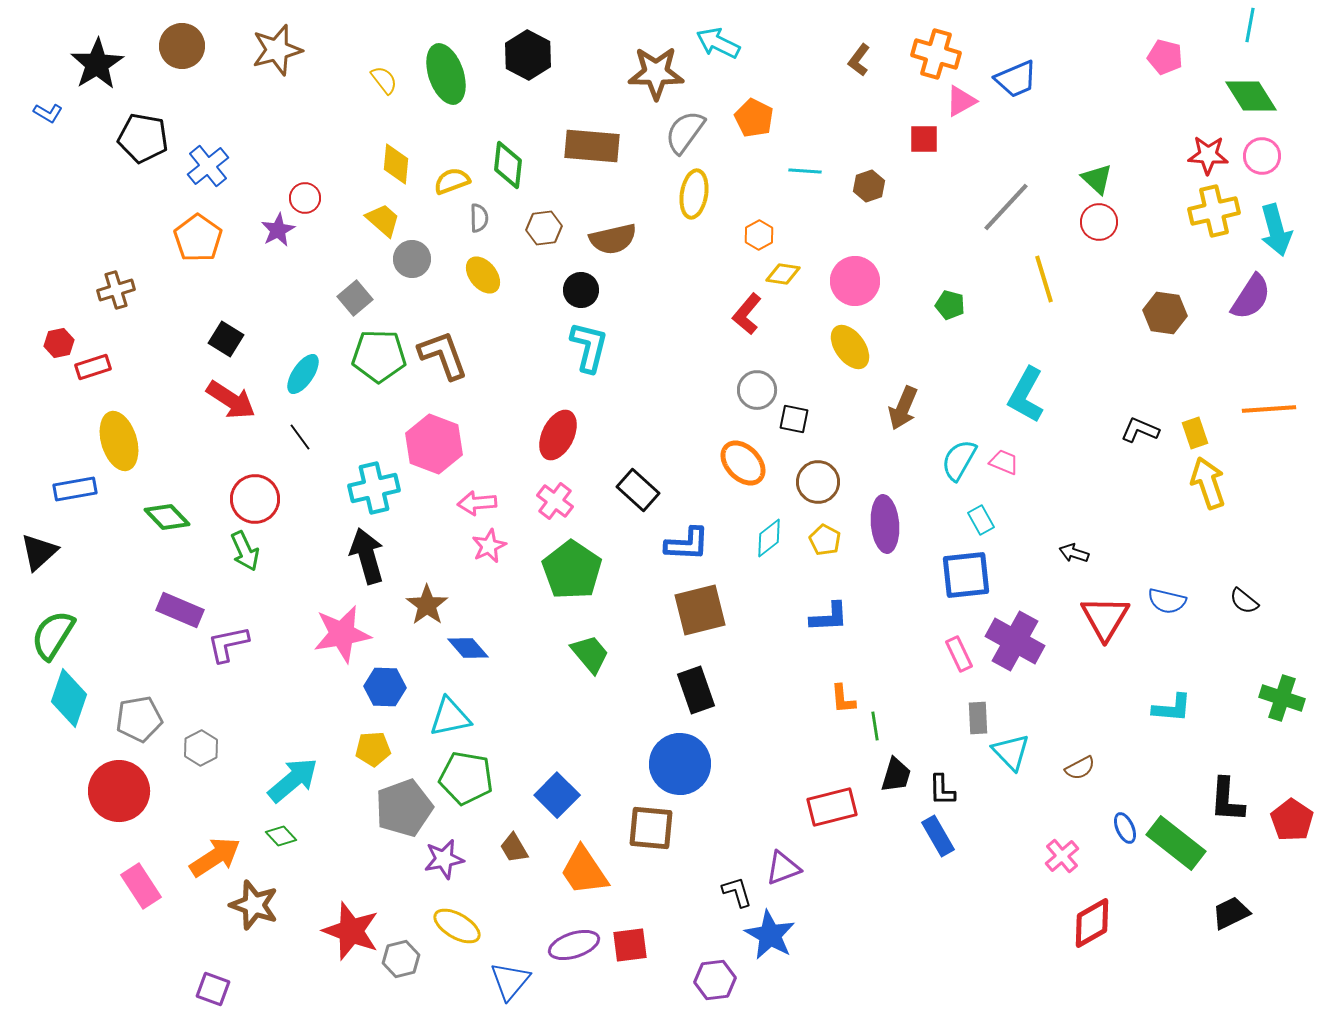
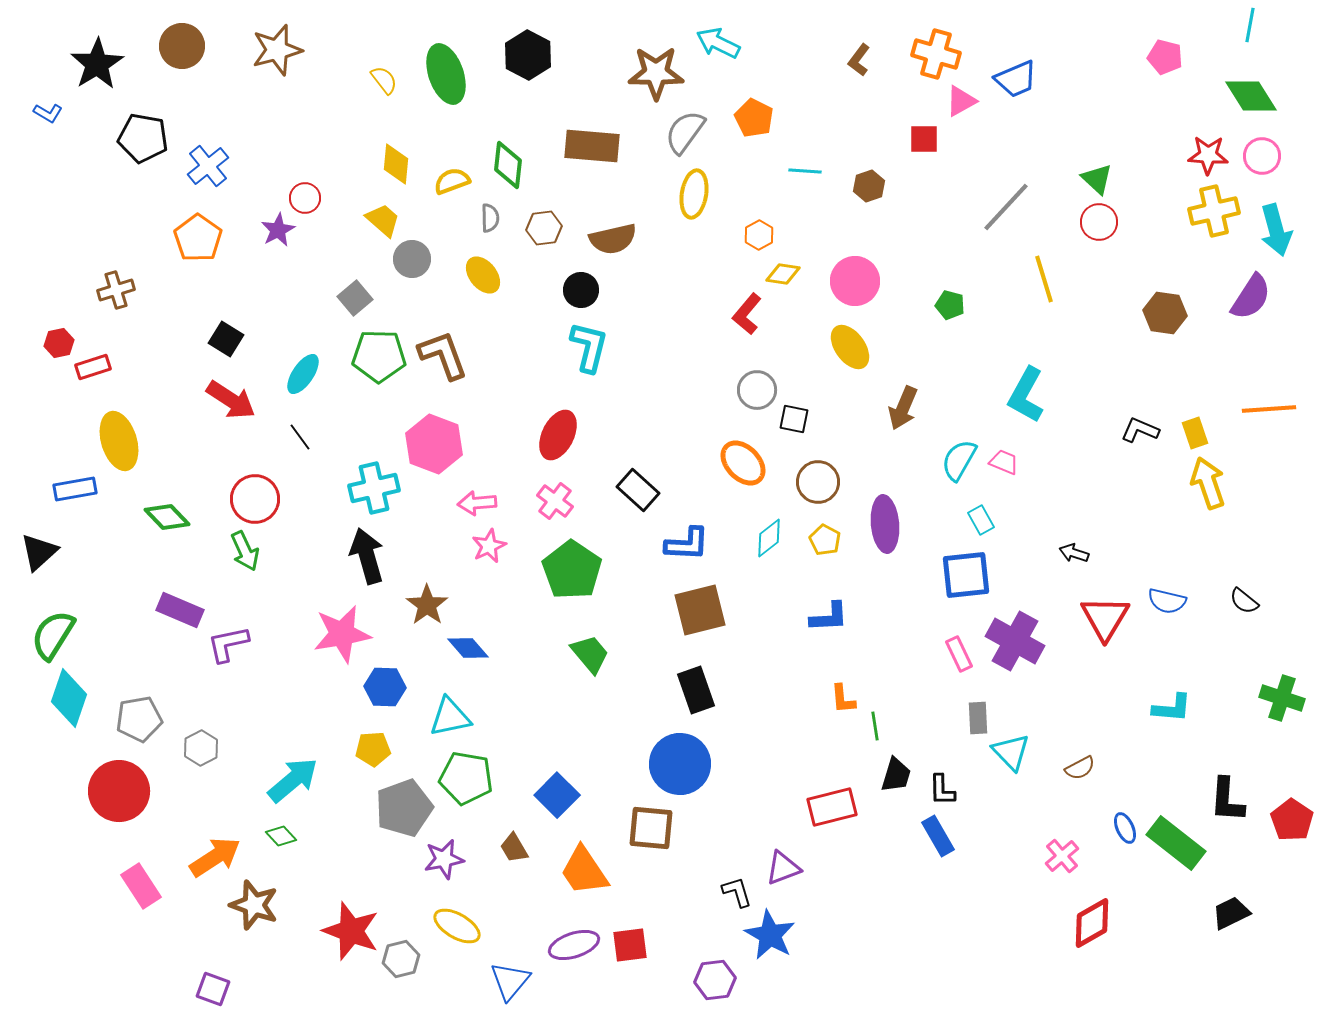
gray semicircle at (479, 218): moved 11 px right
